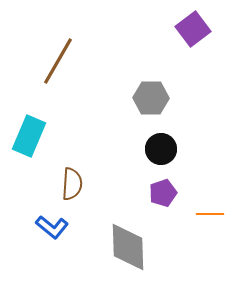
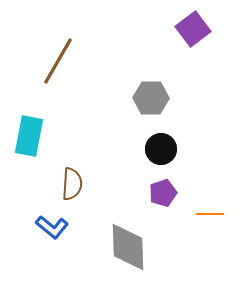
cyan rectangle: rotated 12 degrees counterclockwise
